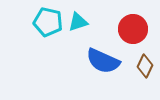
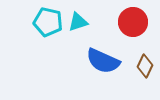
red circle: moved 7 px up
